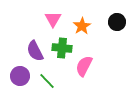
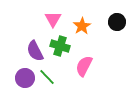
green cross: moved 2 px left, 2 px up; rotated 12 degrees clockwise
purple circle: moved 5 px right, 2 px down
green line: moved 4 px up
